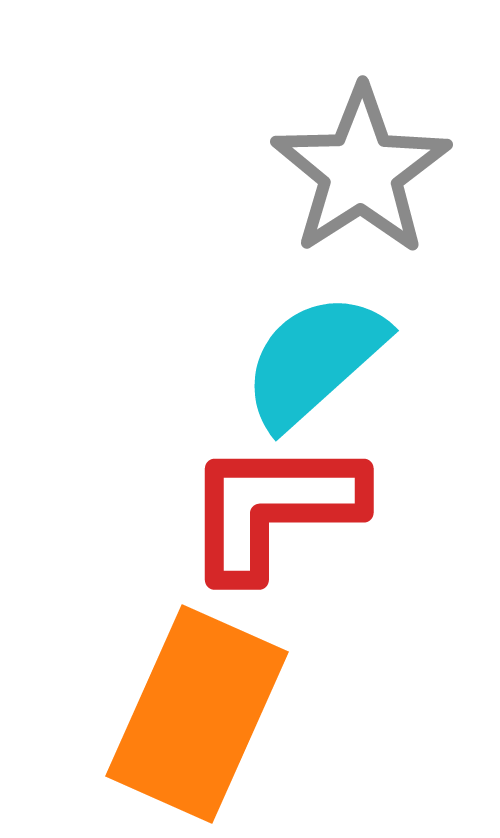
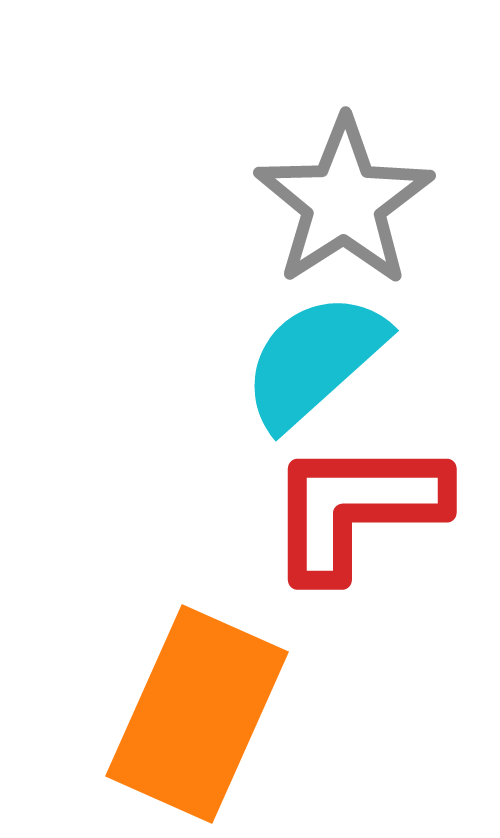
gray star: moved 17 px left, 31 px down
red L-shape: moved 83 px right
